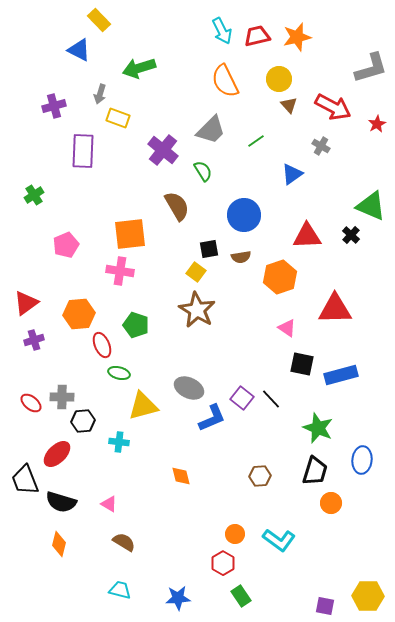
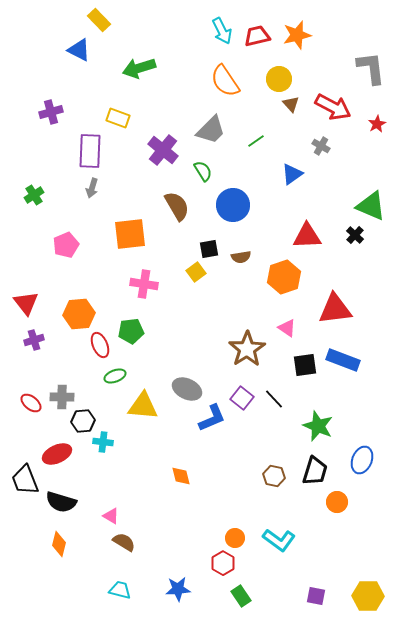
orange star at (297, 37): moved 2 px up
gray L-shape at (371, 68): rotated 81 degrees counterclockwise
orange semicircle at (225, 81): rotated 8 degrees counterclockwise
gray arrow at (100, 94): moved 8 px left, 94 px down
brown triangle at (289, 105): moved 2 px right, 1 px up
purple cross at (54, 106): moved 3 px left, 6 px down
purple rectangle at (83, 151): moved 7 px right
blue circle at (244, 215): moved 11 px left, 10 px up
black cross at (351, 235): moved 4 px right
pink cross at (120, 271): moved 24 px right, 13 px down
yellow square at (196, 272): rotated 18 degrees clockwise
orange hexagon at (280, 277): moved 4 px right
red triangle at (26, 303): rotated 32 degrees counterclockwise
red triangle at (335, 309): rotated 6 degrees counterclockwise
brown star at (197, 310): moved 50 px right, 39 px down; rotated 9 degrees clockwise
green pentagon at (136, 325): moved 5 px left, 6 px down; rotated 25 degrees counterclockwise
red ellipse at (102, 345): moved 2 px left
black square at (302, 364): moved 3 px right, 1 px down; rotated 20 degrees counterclockwise
green ellipse at (119, 373): moved 4 px left, 3 px down; rotated 35 degrees counterclockwise
blue rectangle at (341, 375): moved 2 px right, 15 px up; rotated 36 degrees clockwise
gray ellipse at (189, 388): moved 2 px left, 1 px down
black line at (271, 399): moved 3 px right
yellow triangle at (143, 406): rotated 20 degrees clockwise
green star at (318, 428): moved 2 px up
cyan cross at (119, 442): moved 16 px left
red ellipse at (57, 454): rotated 20 degrees clockwise
blue ellipse at (362, 460): rotated 16 degrees clockwise
brown hexagon at (260, 476): moved 14 px right; rotated 15 degrees clockwise
orange circle at (331, 503): moved 6 px right, 1 px up
pink triangle at (109, 504): moved 2 px right, 12 px down
orange circle at (235, 534): moved 4 px down
blue star at (178, 598): moved 9 px up
purple square at (325, 606): moved 9 px left, 10 px up
